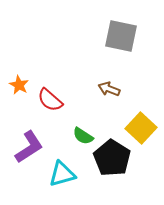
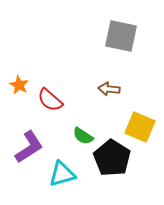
brown arrow: rotated 15 degrees counterclockwise
yellow square: moved 1 px left, 1 px up; rotated 20 degrees counterclockwise
